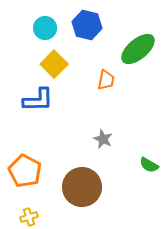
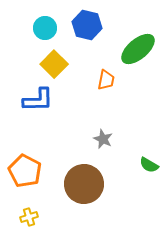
brown circle: moved 2 px right, 3 px up
